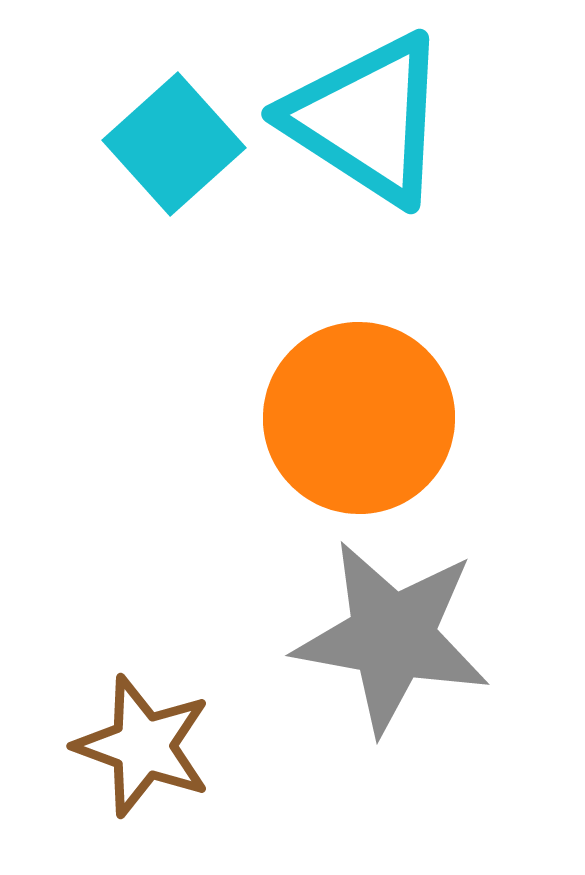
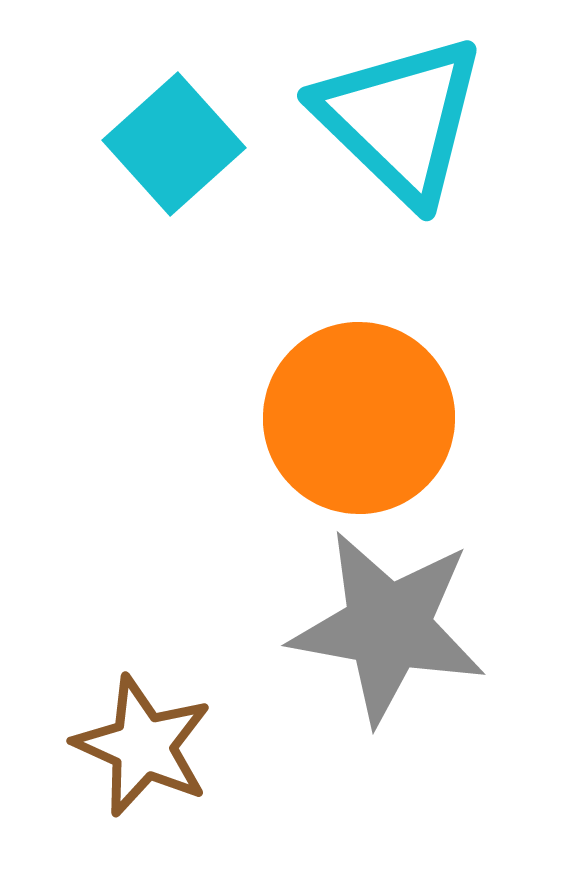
cyan triangle: moved 33 px right; rotated 11 degrees clockwise
gray star: moved 4 px left, 10 px up
brown star: rotated 4 degrees clockwise
